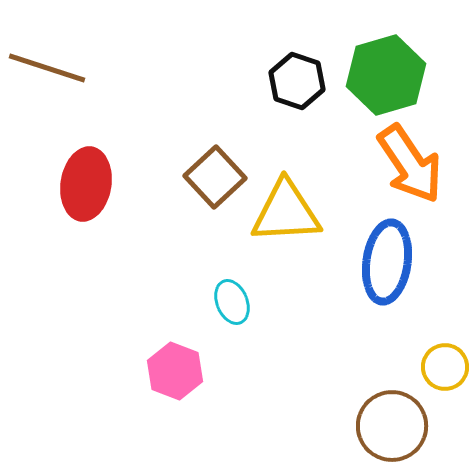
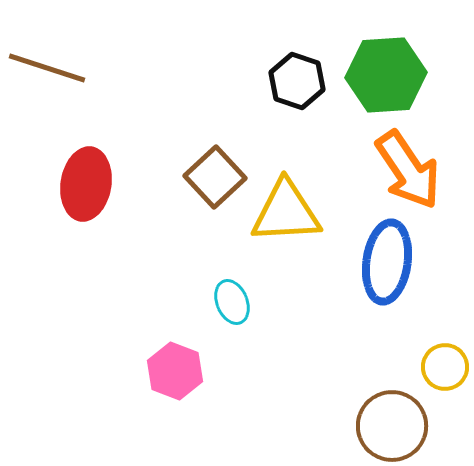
green hexagon: rotated 12 degrees clockwise
orange arrow: moved 2 px left, 6 px down
